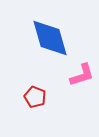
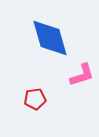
red pentagon: moved 2 px down; rotated 30 degrees counterclockwise
